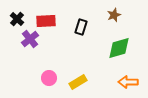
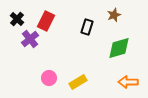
red rectangle: rotated 60 degrees counterclockwise
black rectangle: moved 6 px right
